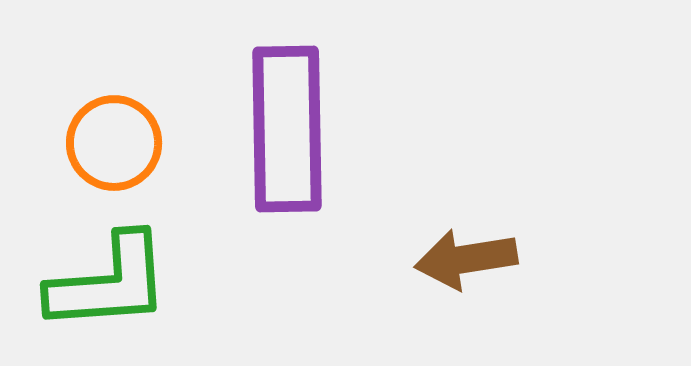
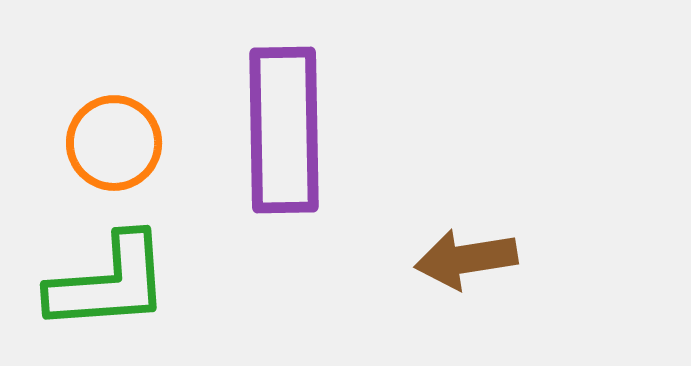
purple rectangle: moved 3 px left, 1 px down
